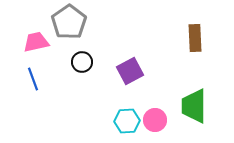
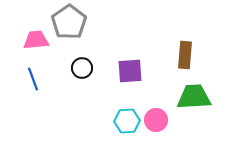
brown rectangle: moved 10 px left, 17 px down; rotated 8 degrees clockwise
pink trapezoid: moved 2 px up; rotated 8 degrees clockwise
black circle: moved 6 px down
purple square: rotated 24 degrees clockwise
green trapezoid: moved 9 px up; rotated 87 degrees clockwise
pink circle: moved 1 px right
